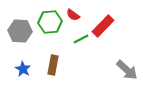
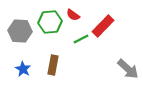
gray arrow: moved 1 px right, 1 px up
